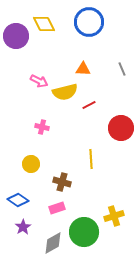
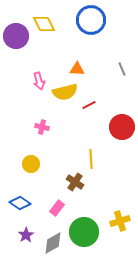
blue circle: moved 2 px right, 2 px up
orange triangle: moved 6 px left
pink arrow: rotated 48 degrees clockwise
red circle: moved 1 px right, 1 px up
brown cross: moved 13 px right; rotated 18 degrees clockwise
blue diamond: moved 2 px right, 3 px down
pink rectangle: rotated 35 degrees counterclockwise
yellow cross: moved 6 px right, 5 px down
purple star: moved 3 px right, 8 px down
